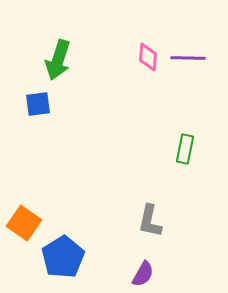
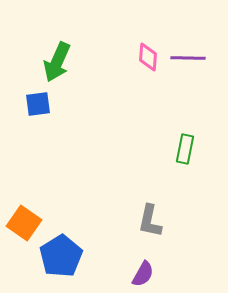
green arrow: moved 1 px left, 2 px down; rotated 6 degrees clockwise
blue pentagon: moved 2 px left, 1 px up
